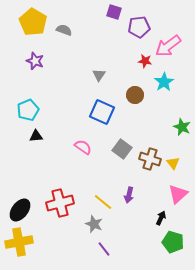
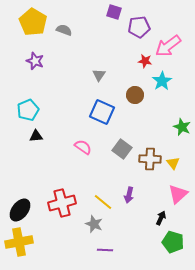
cyan star: moved 2 px left, 1 px up
brown cross: rotated 15 degrees counterclockwise
red cross: moved 2 px right
purple line: moved 1 px right, 1 px down; rotated 49 degrees counterclockwise
